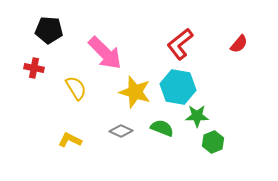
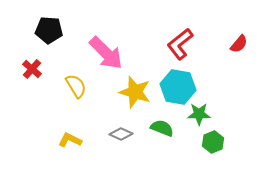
pink arrow: moved 1 px right
red cross: moved 2 px left, 1 px down; rotated 30 degrees clockwise
yellow semicircle: moved 2 px up
green star: moved 2 px right, 2 px up
gray diamond: moved 3 px down
